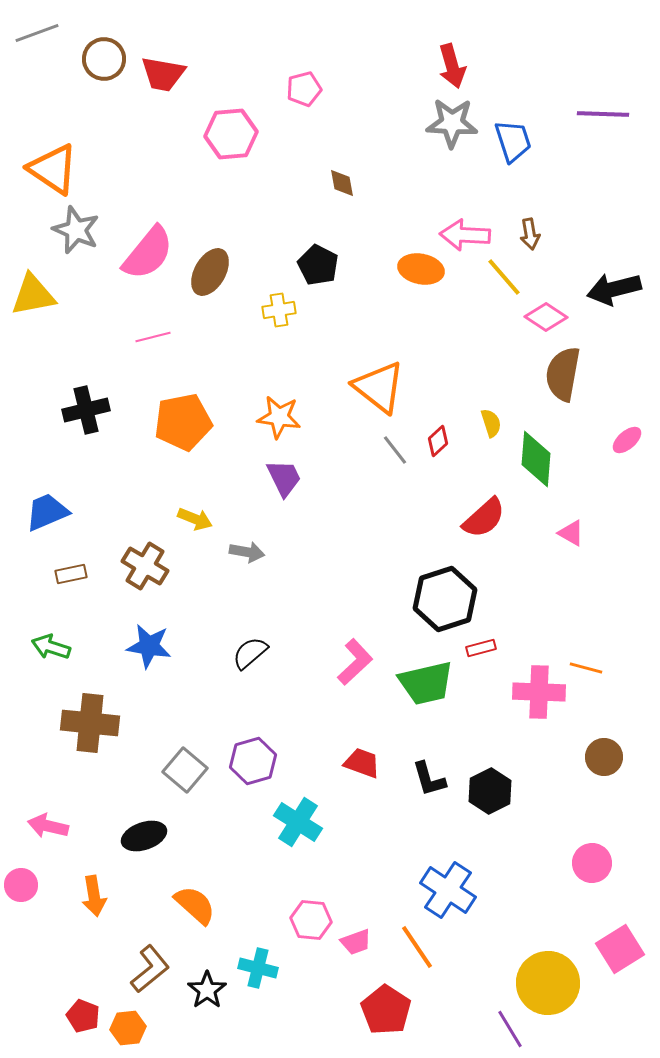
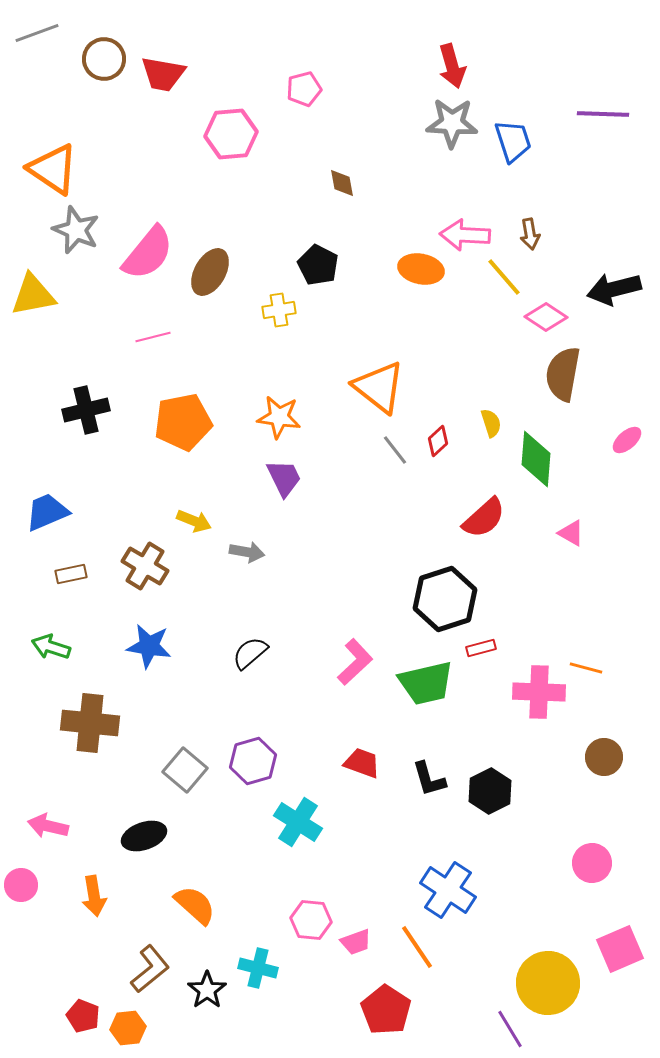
yellow arrow at (195, 519): moved 1 px left, 2 px down
pink square at (620, 949): rotated 9 degrees clockwise
